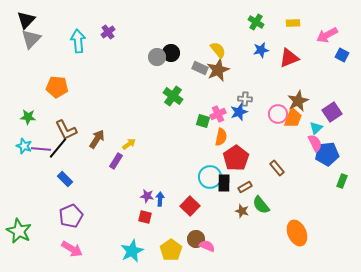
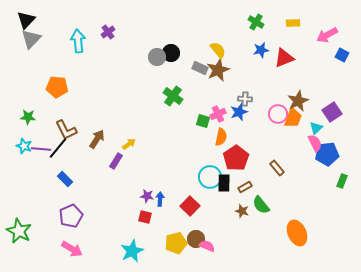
red triangle at (289, 58): moved 5 px left
yellow pentagon at (171, 250): moved 5 px right, 7 px up; rotated 20 degrees clockwise
